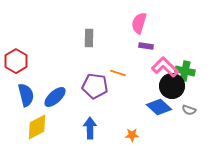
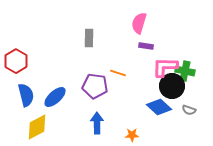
pink L-shape: rotated 44 degrees counterclockwise
blue arrow: moved 7 px right, 5 px up
